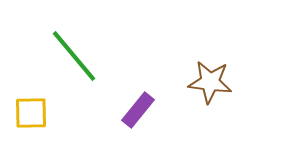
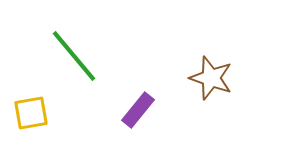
brown star: moved 1 px right, 4 px up; rotated 12 degrees clockwise
yellow square: rotated 9 degrees counterclockwise
